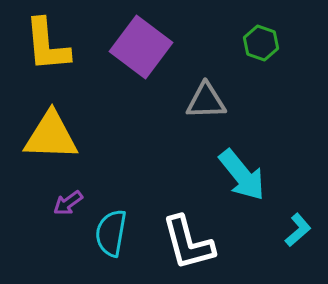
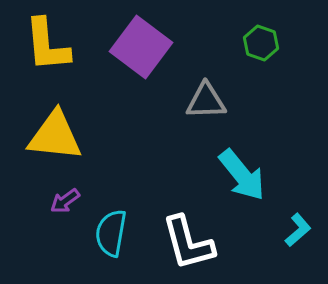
yellow triangle: moved 4 px right; rotated 4 degrees clockwise
purple arrow: moved 3 px left, 2 px up
